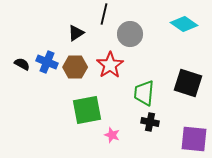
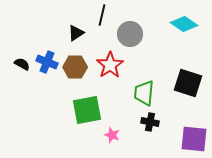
black line: moved 2 px left, 1 px down
